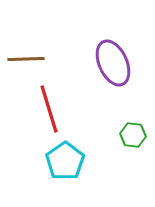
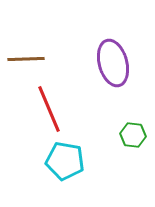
purple ellipse: rotated 9 degrees clockwise
red line: rotated 6 degrees counterclockwise
cyan pentagon: rotated 27 degrees counterclockwise
